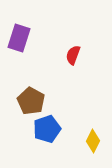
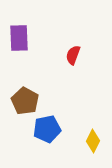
purple rectangle: rotated 20 degrees counterclockwise
brown pentagon: moved 6 px left
blue pentagon: rotated 8 degrees clockwise
